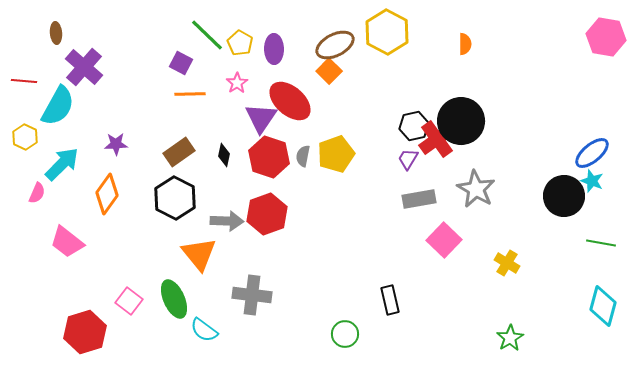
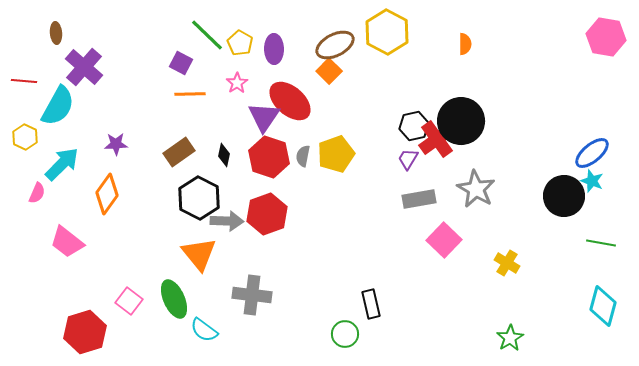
purple triangle at (261, 118): moved 3 px right, 1 px up
black hexagon at (175, 198): moved 24 px right
black rectangle at (390, 300): moved 19 px left, 4 px down
